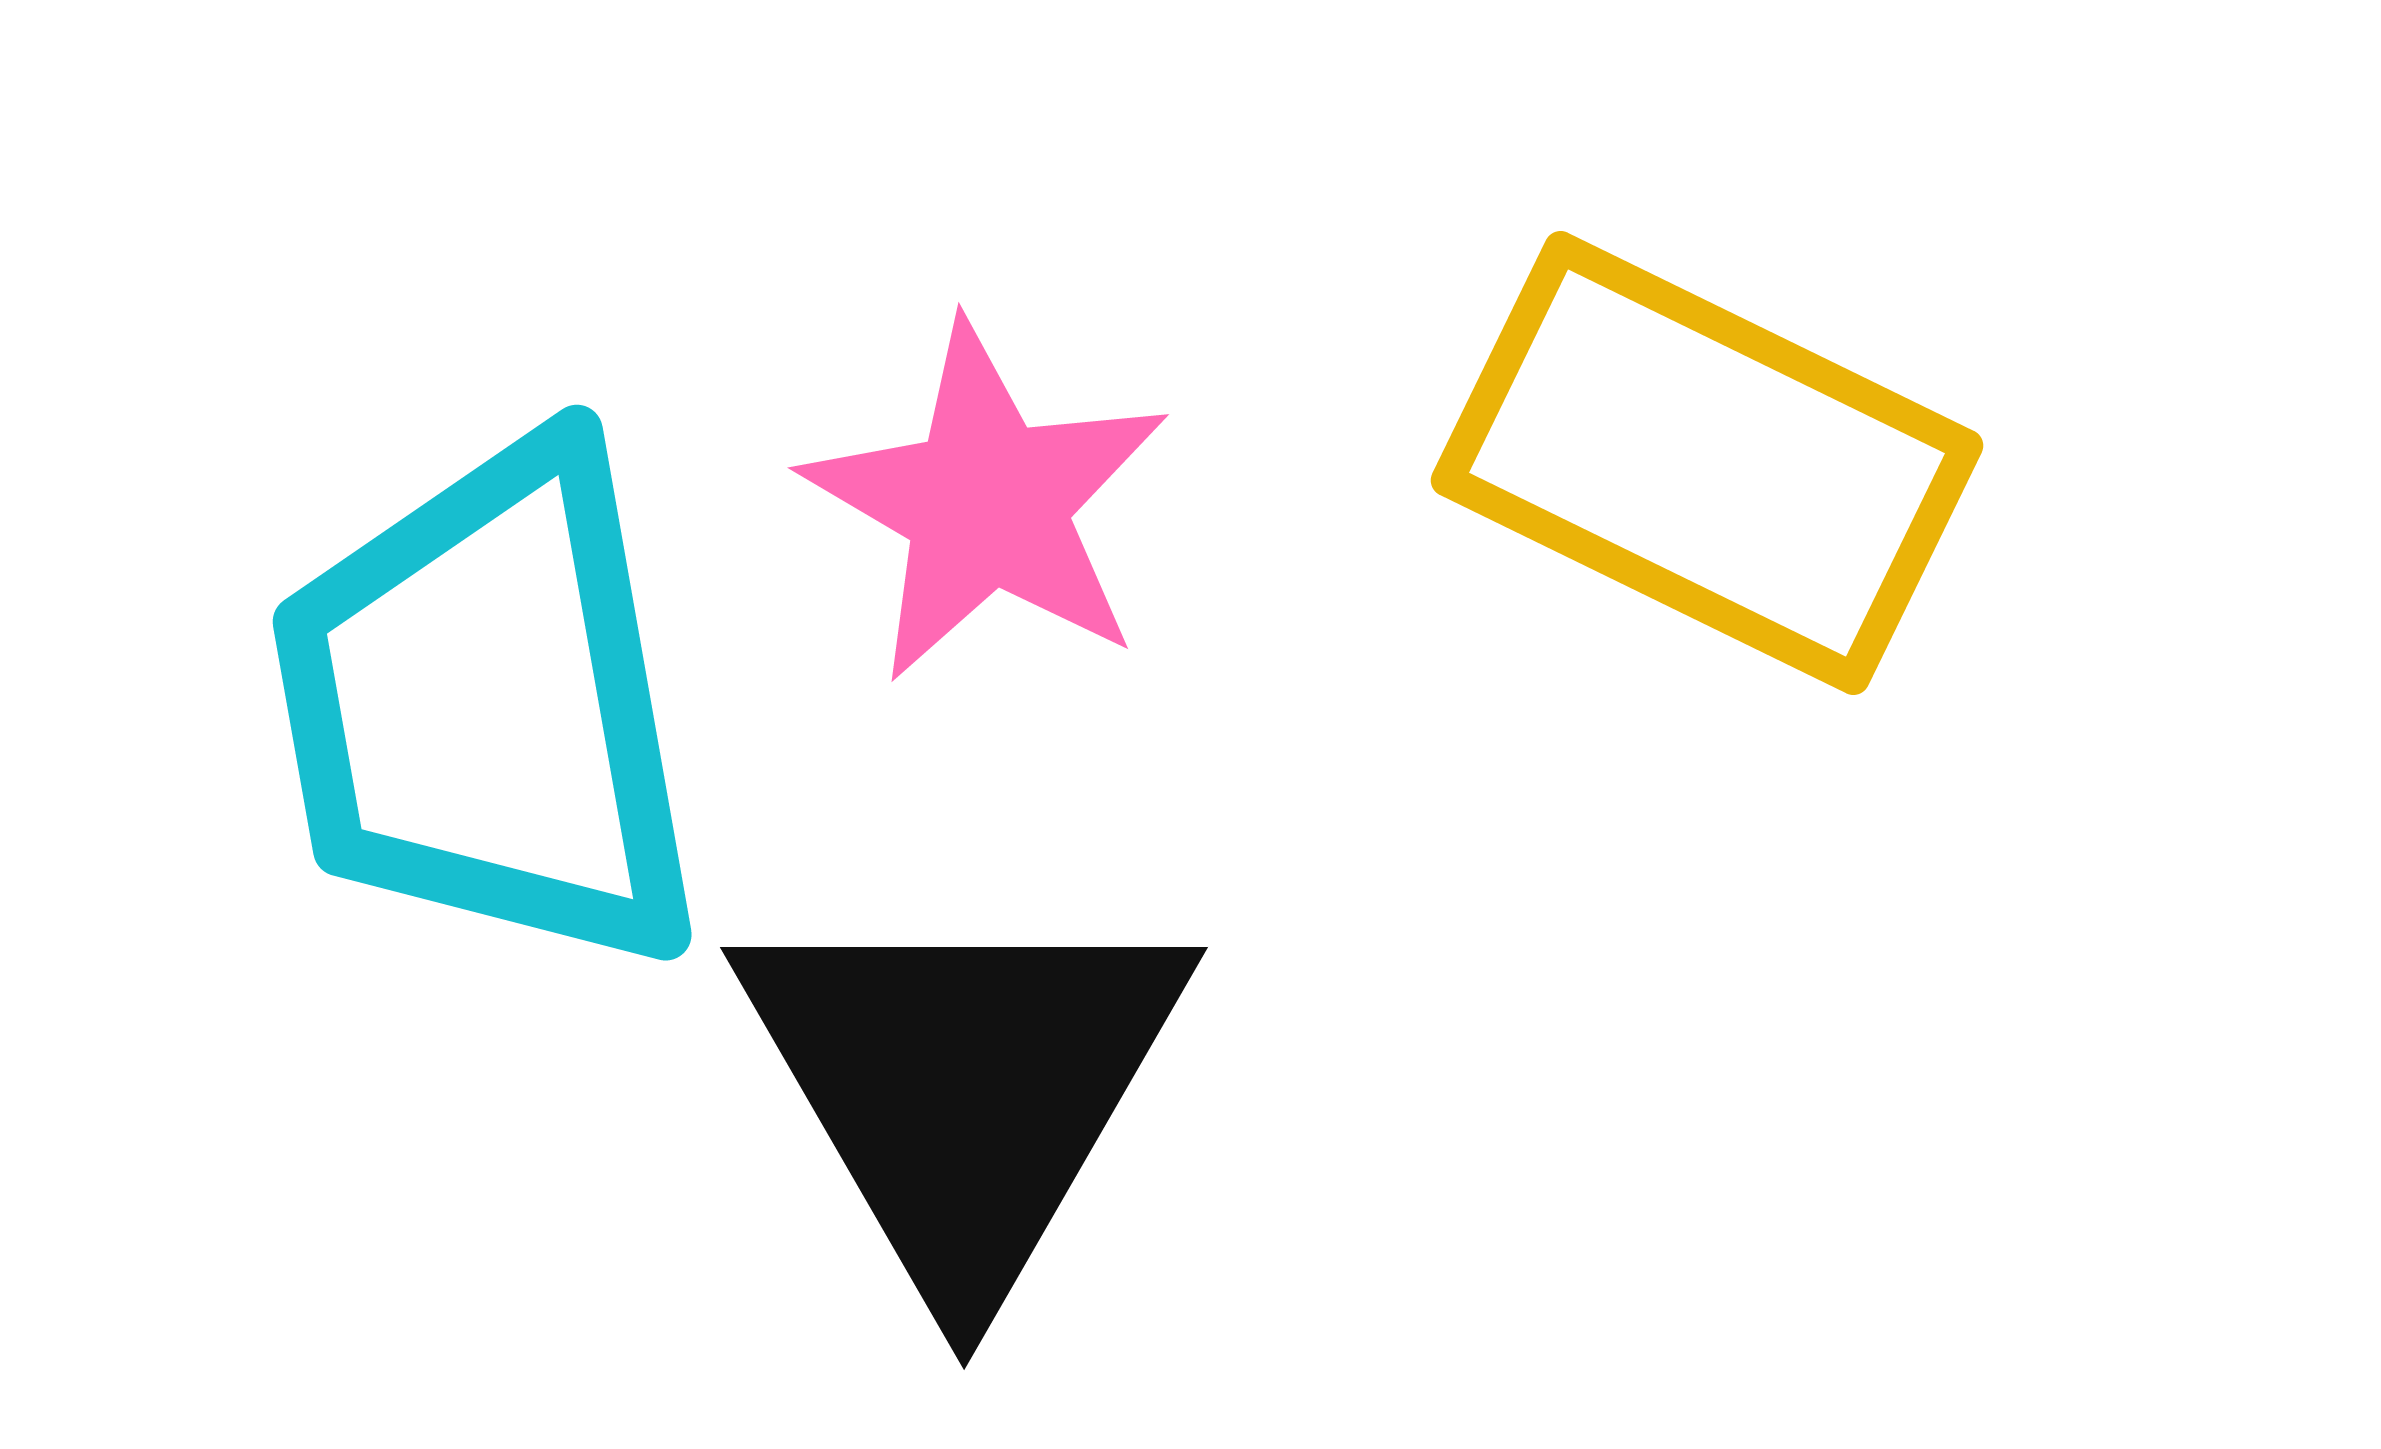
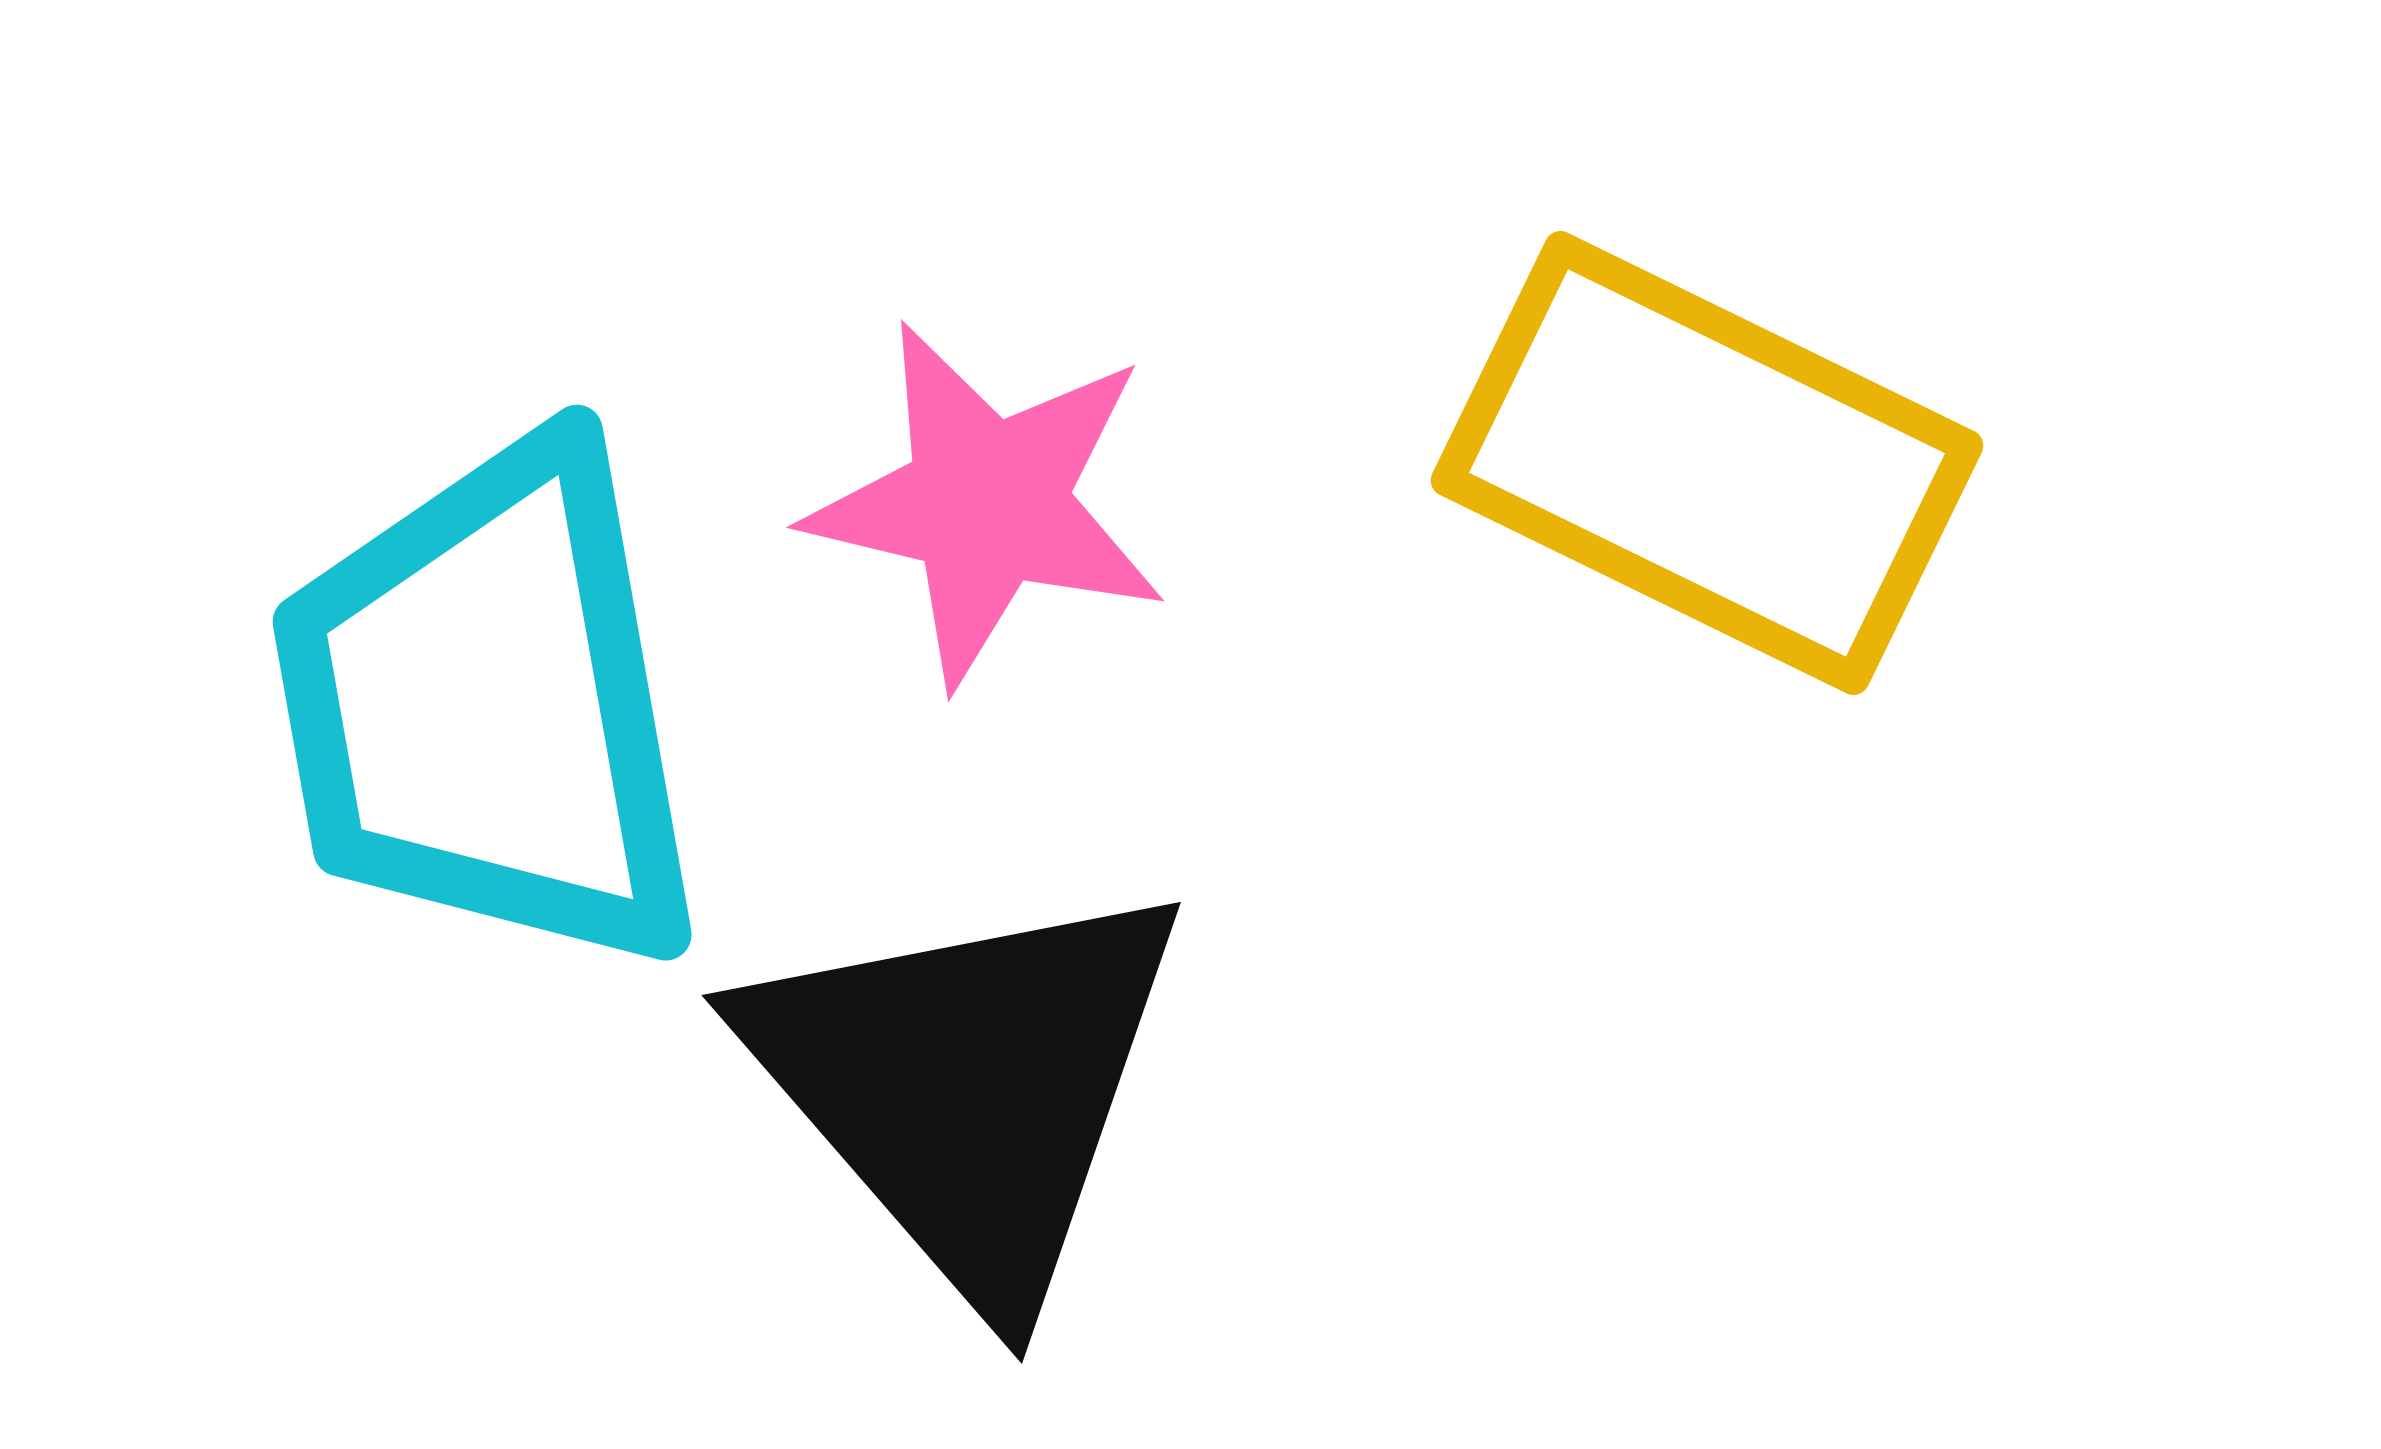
pink star: rotated 17 degrees counterclockwise
black triangle: moved 4 px right, 1 px up; rotated 11 degrees counterclockwise
